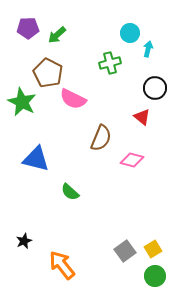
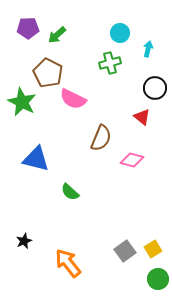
cyan circle: moved 10 px left
orange arrow: moved 6 px right, 2 px up
green circle: moved 3 px right, 3 px down
